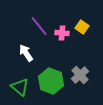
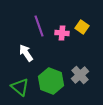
purple line: rotated 20 degrees clockwise
